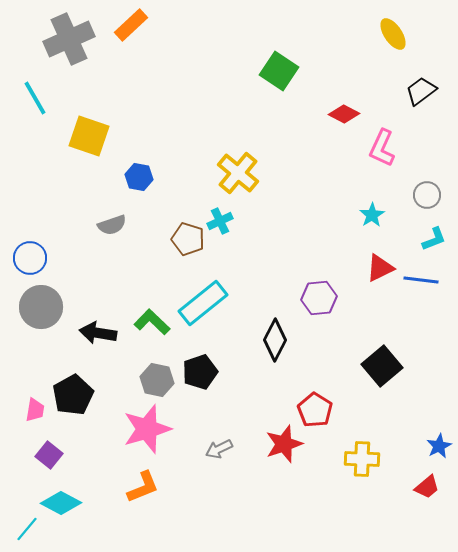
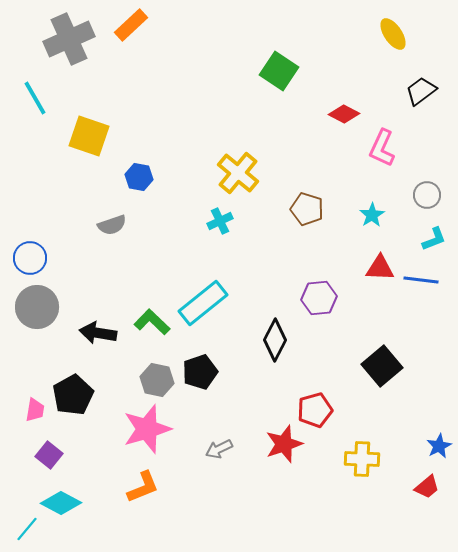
brown pentagon at (188, 239): moved 119 px right, 30 px up
red triangle at (380, 268): rotated 28 degrees clockwise
gray circle at (41, 307): moved 4 px left
red pentagon at (315, 410): rotated 24 degrees clockwise
